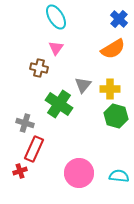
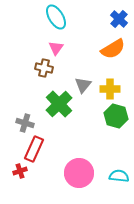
brown cross: moved 5 px right
green cross: rotated 12 degrees clockwise
